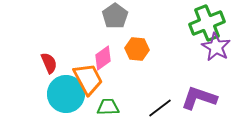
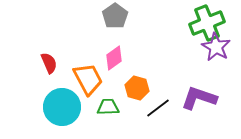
orange hexagon: moved 39 px down; rotated 10 degrees clockwise
pink diamond: moved 11 px right
cyan circle: moved 4 px left, 13 px down
black line: moved 2 px left
